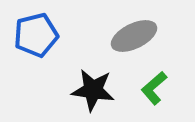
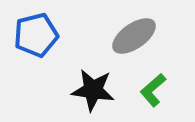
gray ellipse: rotated 9 degrees counterclockwise
green L-shape: moved 1 px left, 2 px down
